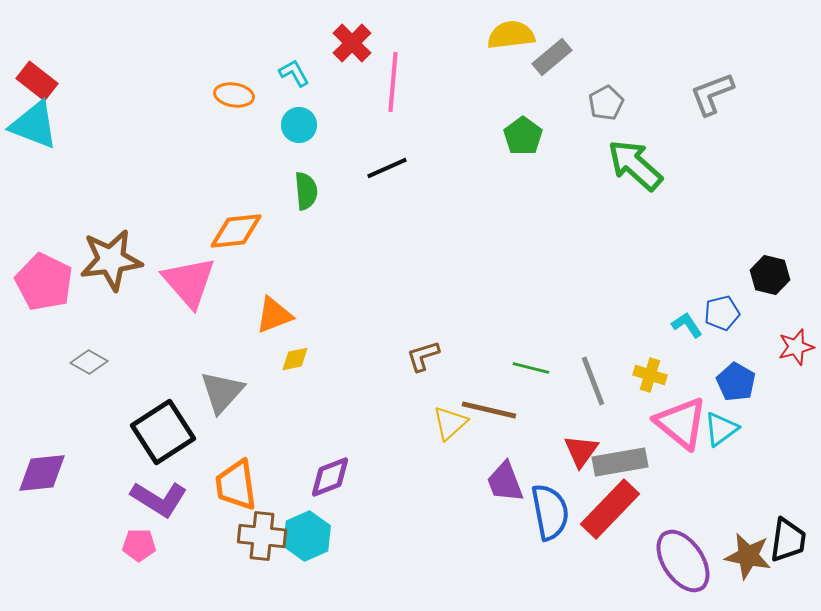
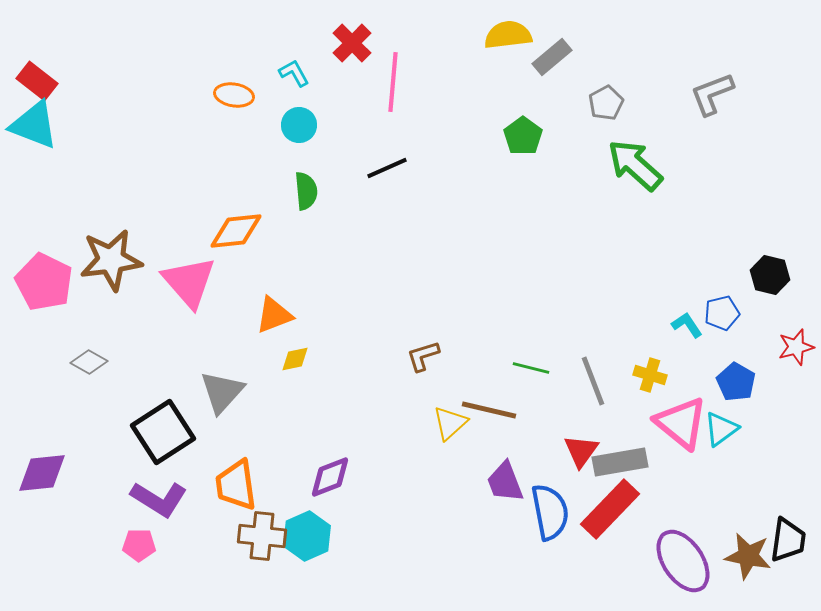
yellow semicircle at (511, 35): moved 3 px left
